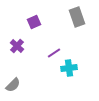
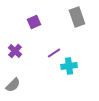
purple cross: moved 2 px left, 5 px down
cyan cross: moved 2 px up
